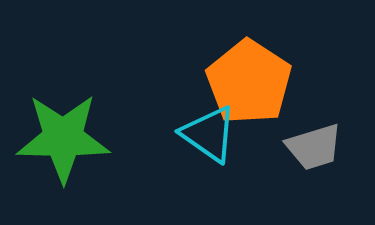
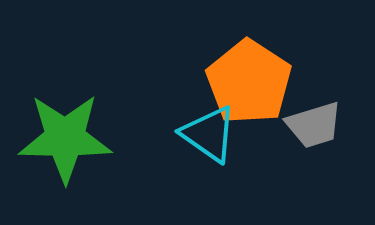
green star: moved 2 px right
gray trapezoid: moved 22 px up
